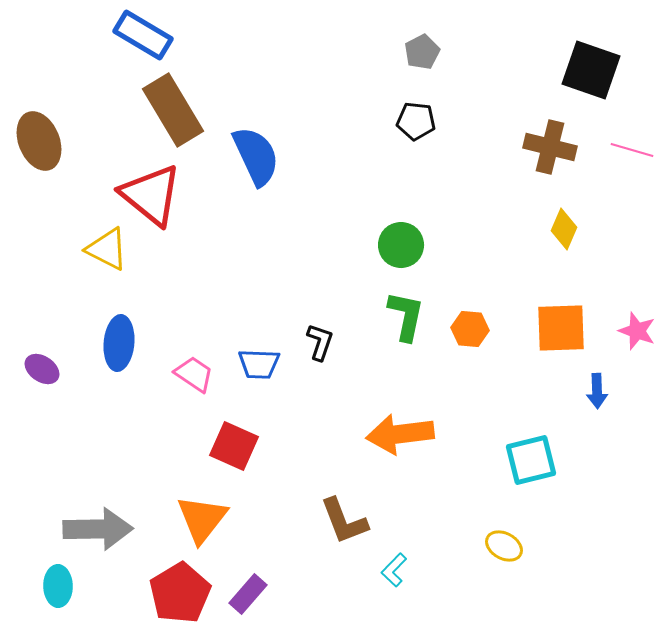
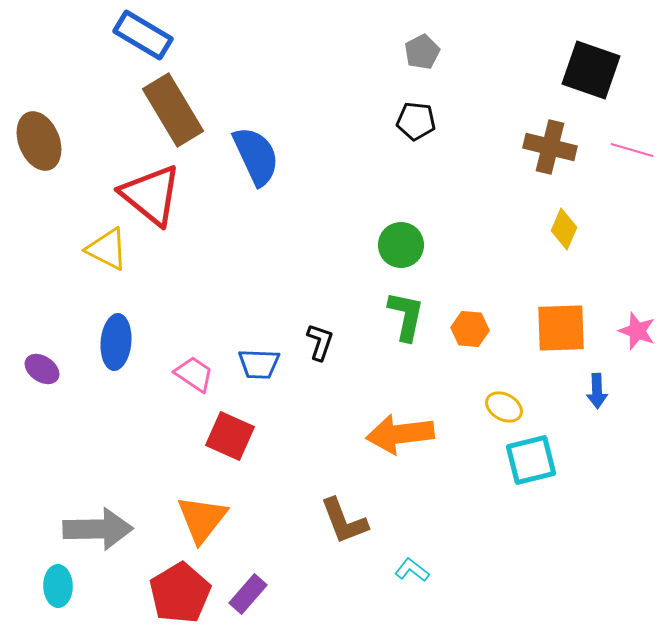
blue ellipse: moved 3 px left, 1 px up
red square: moved 4 px left, 10 px up
yellow ellipse: moved 139 px up
cyan L-shape: moved 18 px right; rotated 84 degrees clockwise
